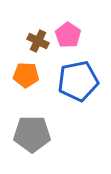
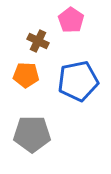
pink pentagon: moved 3 px right, 15 px up
